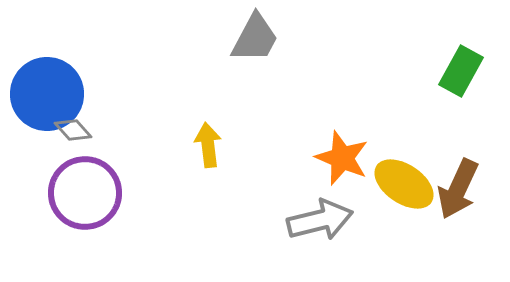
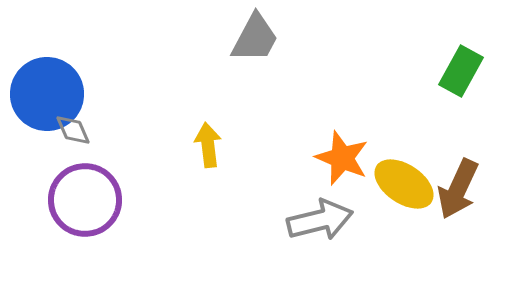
gray diamond: rotated 18 degrees clockwise
purple circle: moved 7 px down
